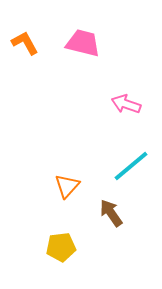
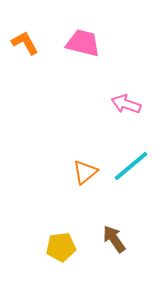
orange triangle: moved 18 px right, 14 px up; rotated 8 degrees clockwise
brown arrow: moved 3 px right, 26 px down
